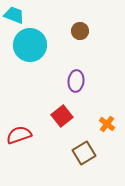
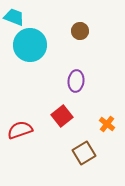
cyan trapezoid: moved 2 px down
red semicircle: moved 1 px right, 5 px up
